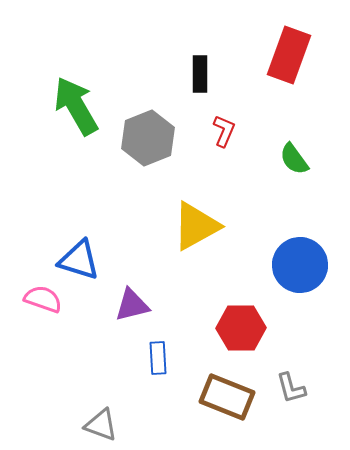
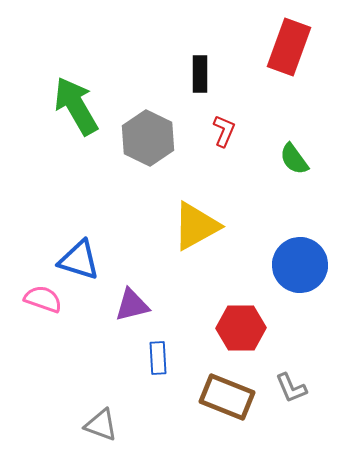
red rectangle: moved 8 px up
gray hexagon: rotated 12 degrees counterclockwise
gray L-shape: rotated 8 degrees counterclockwise
